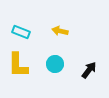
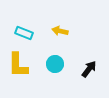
cyan rectangle: moved 3 px right, 1 px down
black arrow: moved 1 px up
